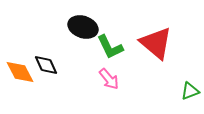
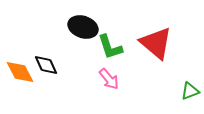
green L-shape: rotated 8 degrees clockwise
